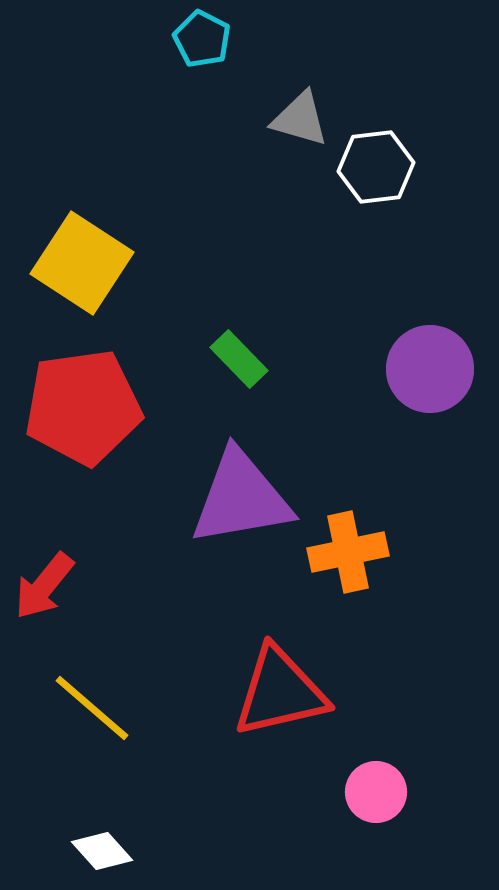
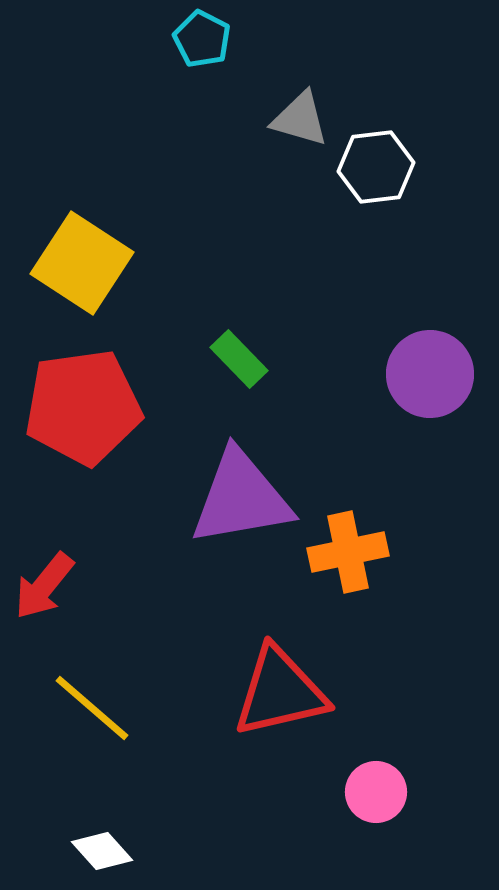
purple circle: moved 5 px down
